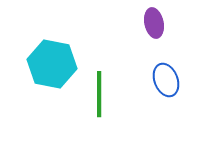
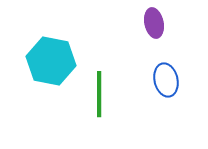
cyan hexagon: moved 1 px left, 3 px up
blue ellipse: rotated 8 degrees clockwise
